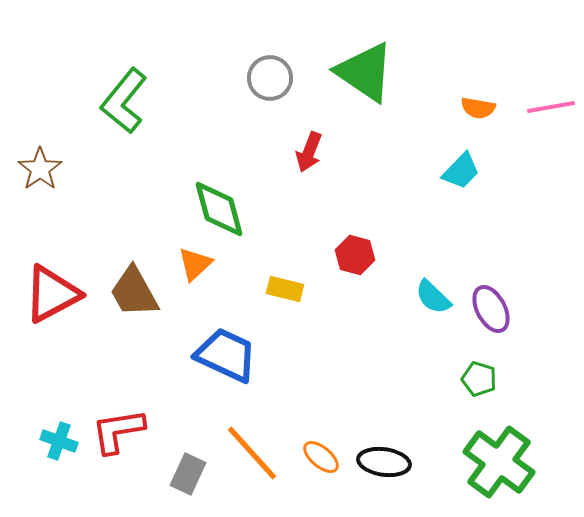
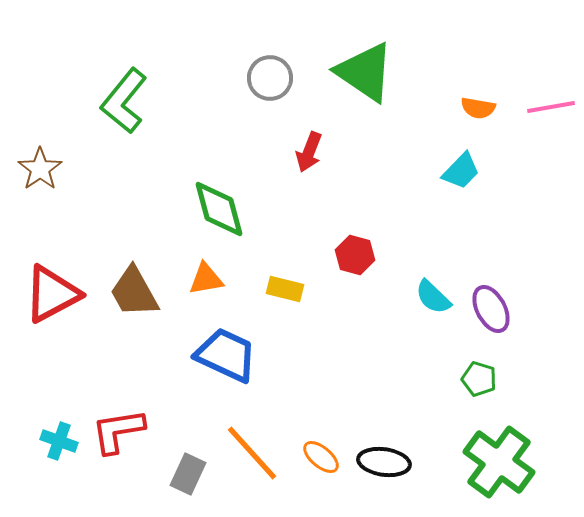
orange triangle: moved 11 px right, 15 px down; rotated 33 degrees clockwise
